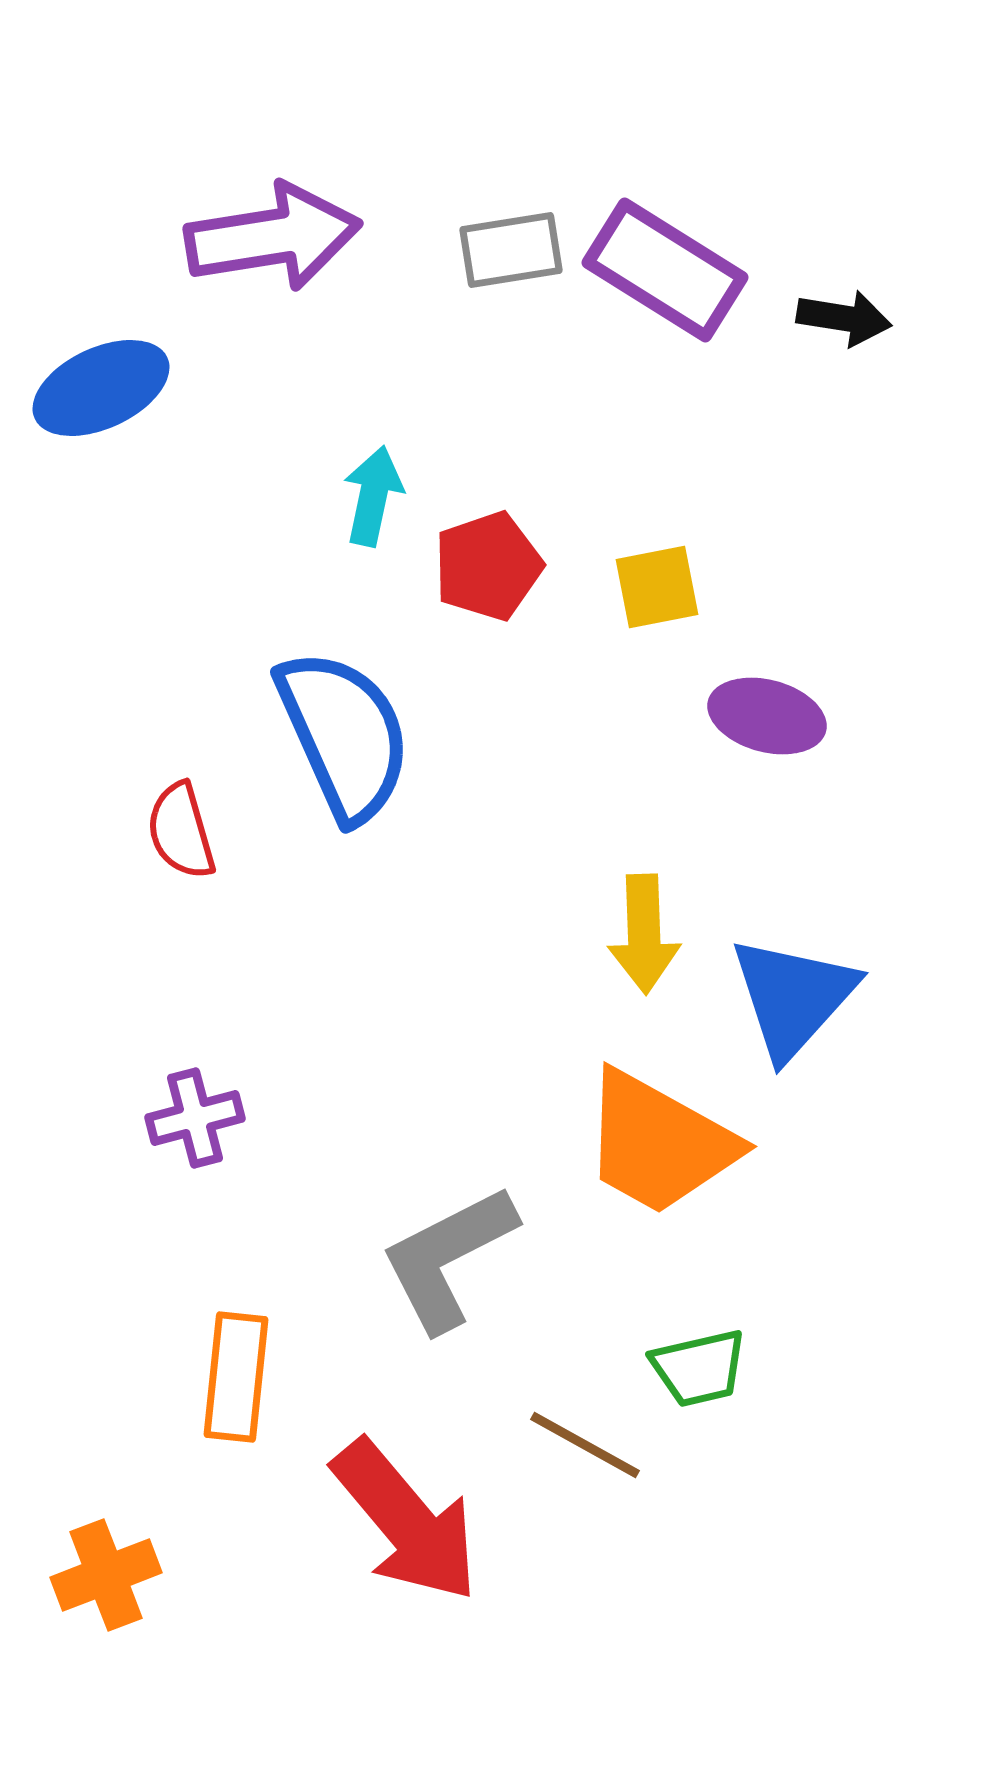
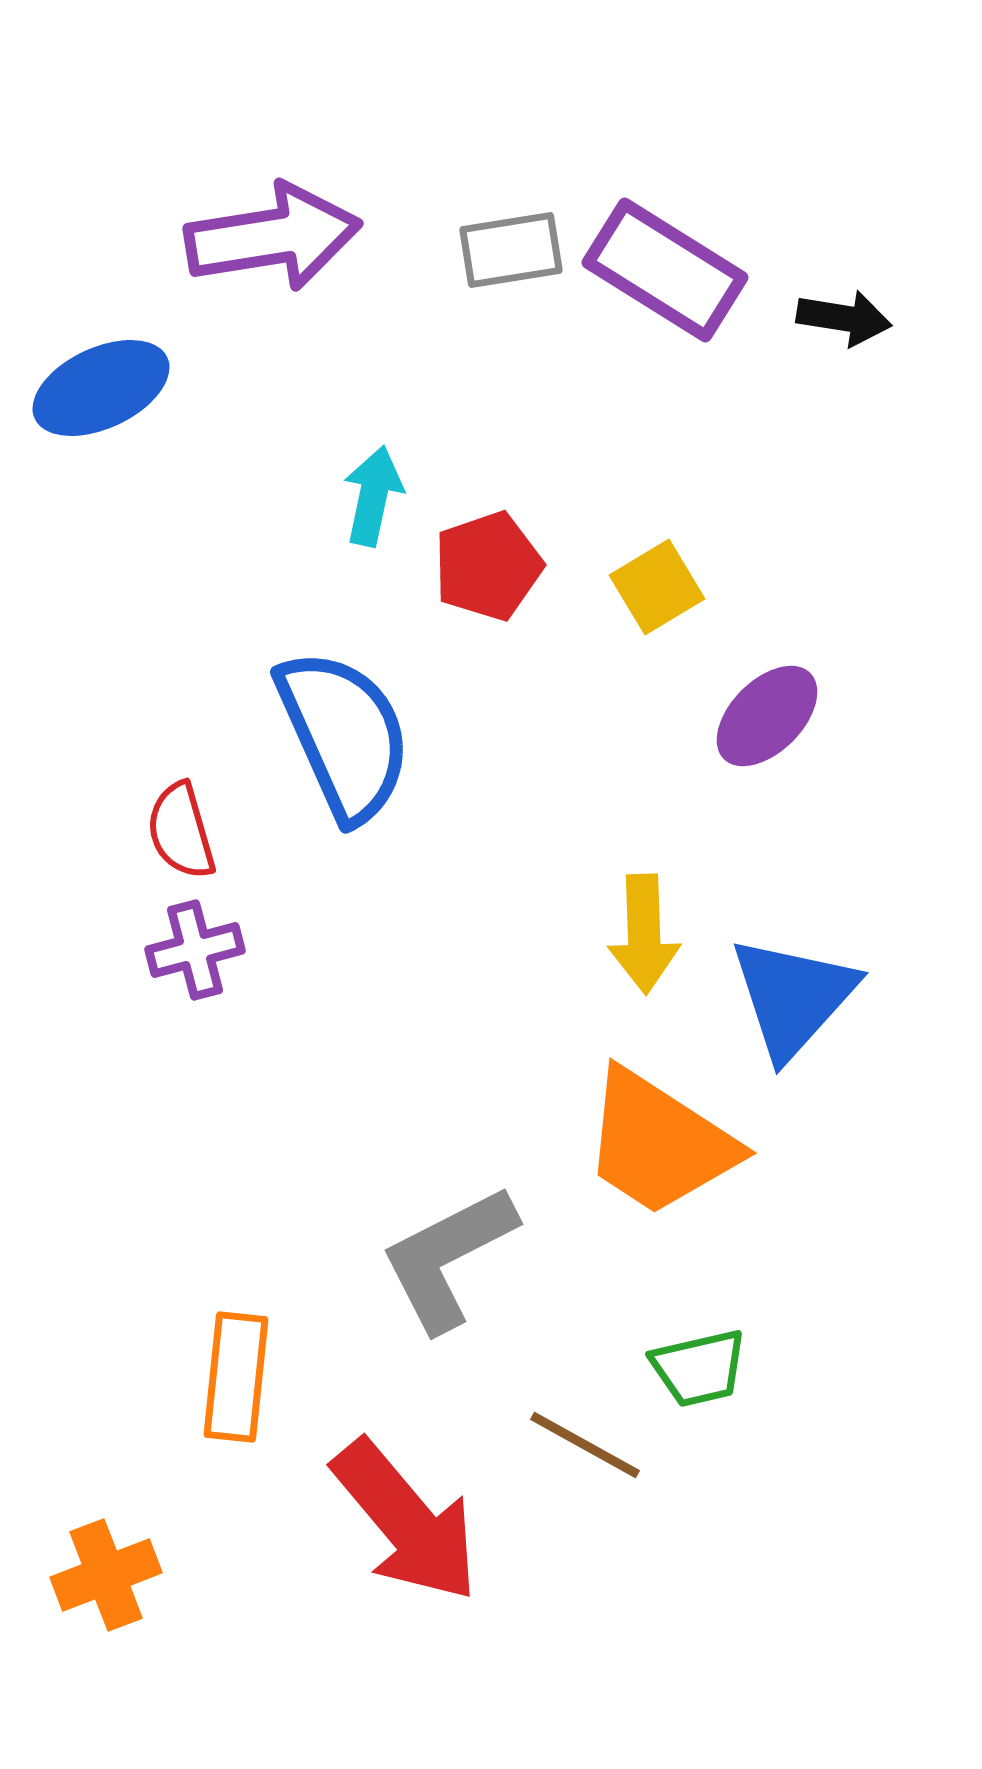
yellow square: rotated 20 degrees counterclockwise
purple ellipse: rotated 60 degrees counterclockwise
purple cross: moved 168 px up
orange trapezoid: rotated 4 degrees clockwise
